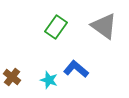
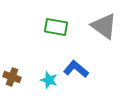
green rectangle: rotated 65 degrees clockwise
brown cross: rotated 18 degrees counterclockwise
